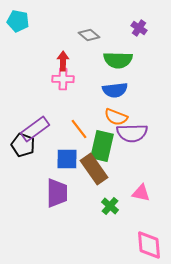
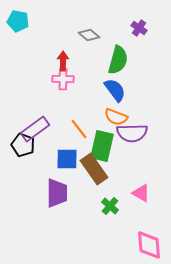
green semicircle: rotated 76 degrees counterclockwise
blue semicircle: rotated 120 degrees counterclockwise
pink triangle: rotated 18 degrees clockwise
